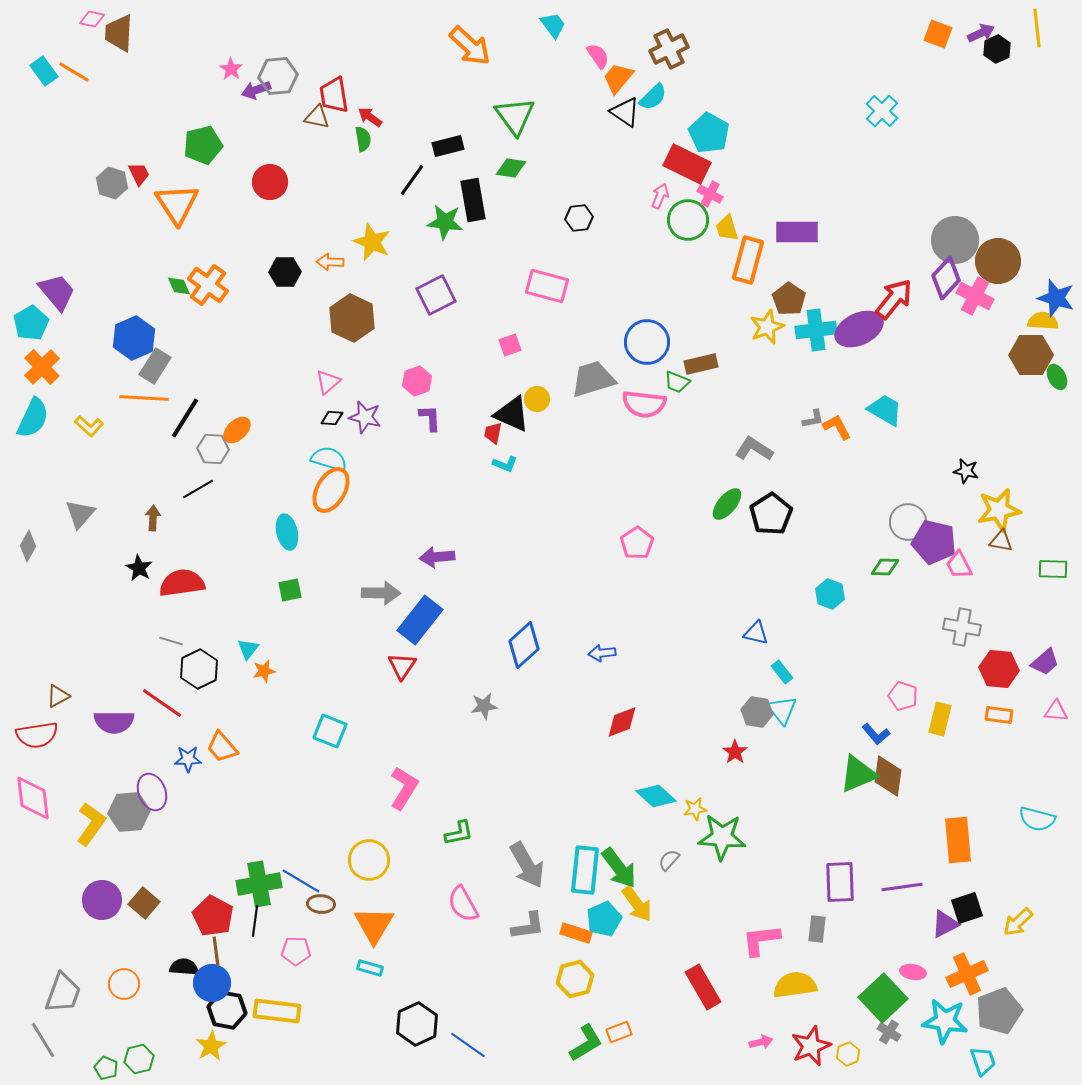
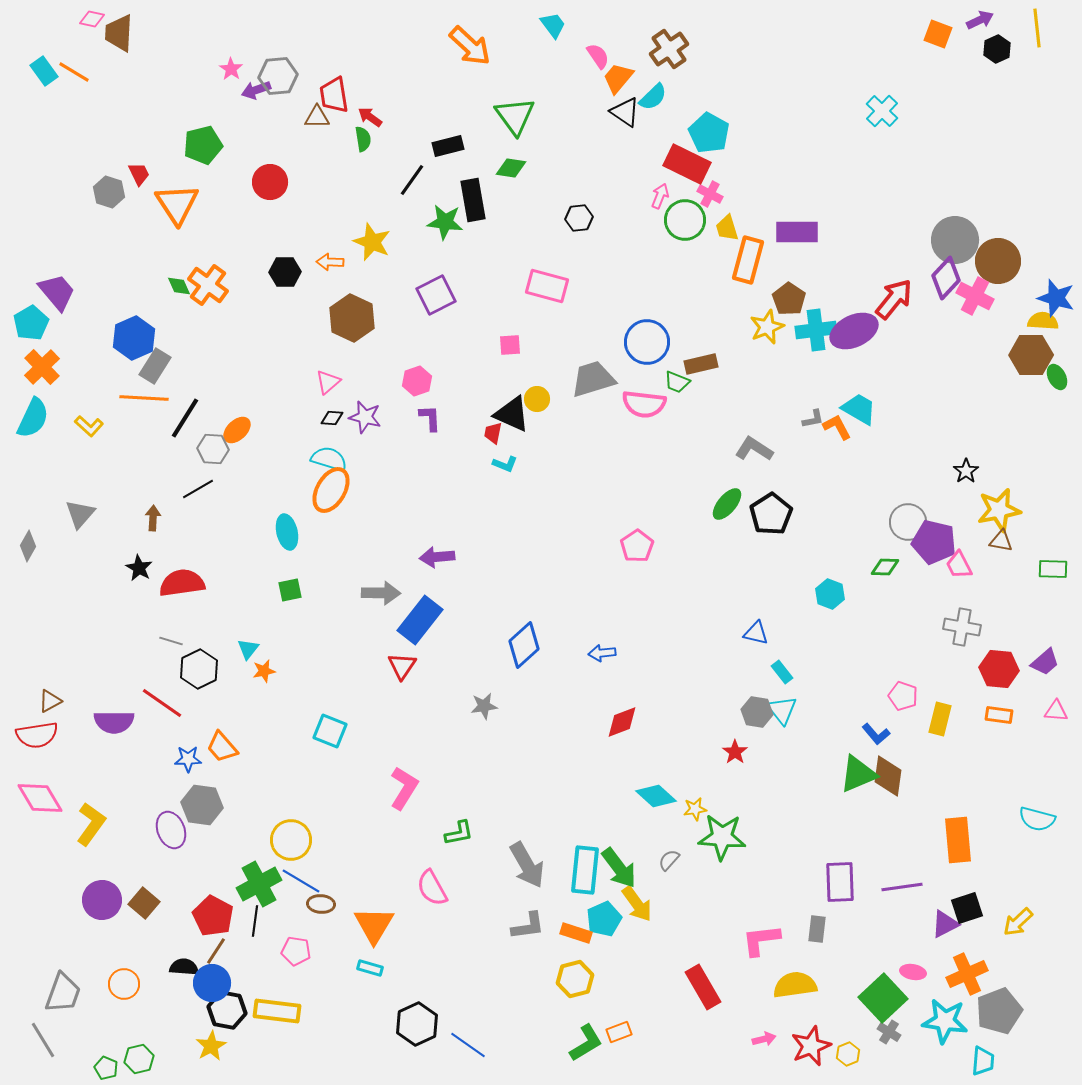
purple arrow at (981, 33): moved 1 px left, 13 px up
brown cross at (669, 49): rotated 9 degrees counterclockwise
brown triangle at (317, 117): rotated 12 degrees counterclockwise
gray hexagon at (112, 183): moved 3 px left, 9 px down
green circle at (688, 220): moved 3 px left
purple ellipse at (859, 329): moved 5 px left, 2 px down
pink square at (510, 345): rotated 15 degrees clockwise
cyan trapezoid at (885, 410): moved 26 px left, 1 px up
black star at (966, 471): rotated 25 degrees clockwise
pink pentagon at (637, 543): moved 3 px down
brown triangle at (58, 696): moved 8 px left, 5 px down
purple ellipse at (152, 792): moved 19 px right, 38 px down
pink diamond at (33, 798): moved 7 px right; rotated 24 degrees counterclockwise
gray hexagon at (129, 812): moved 73 px right, 7 px up; rotated 12 degrees clockwise
yellow circle at (369, 860): moved 78 px left, 20 px up
green cross at (259, 884): rotated 18 degrees counterclockwise
pink semicircle at (463, 904): moved 31 px left, 16 px up
brown line at (216, 951): rotated 40 degrees clockwise
pink pentagon at (296, 951): rotated 8 degrees clockwise
pink arrow at (761, 1042): moved 3 px right, 3 px up
cyan trapezoid at (983, 1061): rotated 24 degrees clockwise
